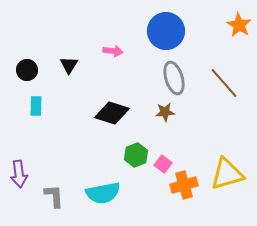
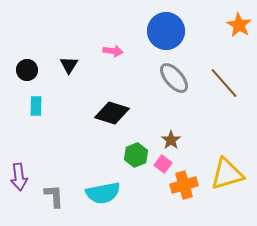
gray ellipse: rotated 24 degrees counterclockwise
brown star: moved 6 px right, 28 px down; rotated 30 degrees counterclockwise
purple arrow: moved 3 px down
